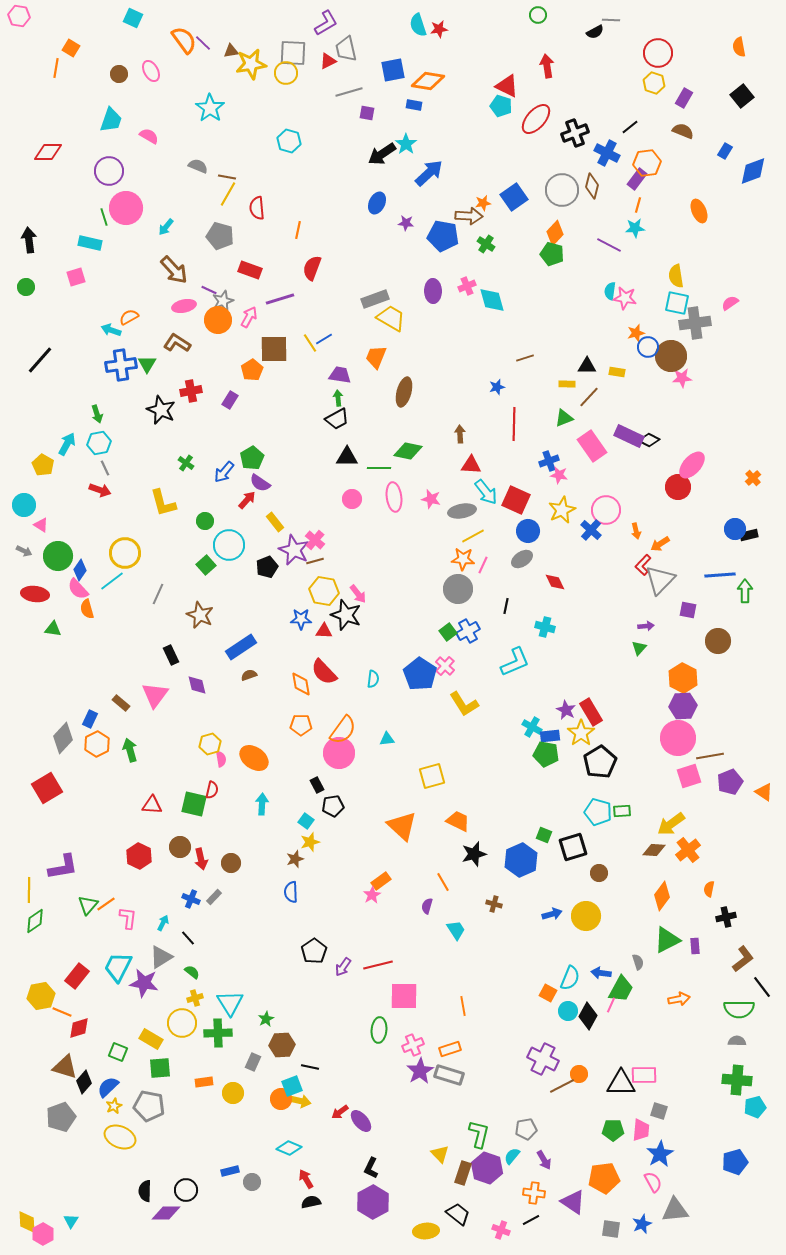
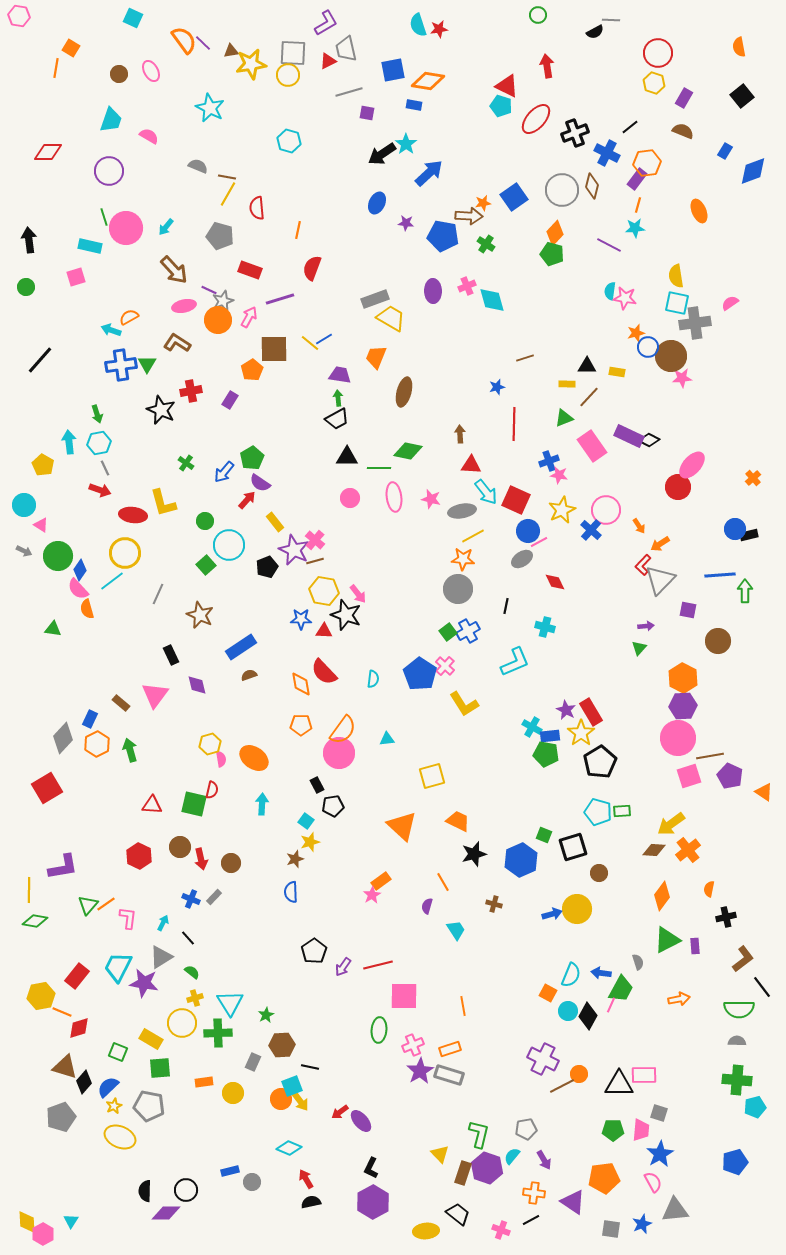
yellow circle at (286, 73): moved 2 px right, 2 px down
cyan star at (210, 108): rotated 8 degrees counterclockwise
pink circle at (126, 208): moved 20 px down
cyan rectangle at (90, 243): moved 3 px down
yellow line at (310, 343): rotated 18 degrees counterclockwise
cyan arrow at (67, 444): moved 2 px right, 2 px up; rotated 35 degrees counterclockwise
pink circle at (352, 499): moved 2 px left, 1 px up
orange arrow at (636, 531): moved 3 px right, 5 px up; rotated 21 degrees counterclockwise
pink line at (483, 565): moved 56 px right, 23 px up; rotated 36 degrees clockwise
red ellipse at (35, 594): moved 98 px right, 79 px up
purple pentagon at (730, 782): moved 6 px up; rotated 25 degrees counterclockwise
yellow circle at (586, 916): moved 9 px left, 7 px up
green diamond at (35, 921): rotated 45 degrees clockwise
cyan semicircle at (570, 978): moved 1 px right, 3 px up
green star at (266, 1019): moved 4 px up
black triangle at (621, 1083): moved 2 px left, 1 px down
yellow arrow at (300, 1101): rotated 40 degrees clockwise
gray square at (659, 1111): moved 2 px down
